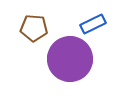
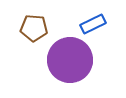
purple circle: moved 1 px down
